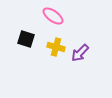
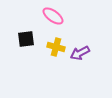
black square: rotated 24 degrees counterclockwise
purple arrow: rotated 18 degrees clockwise
